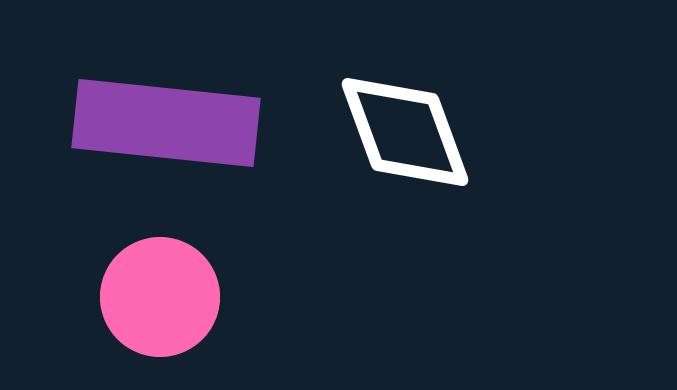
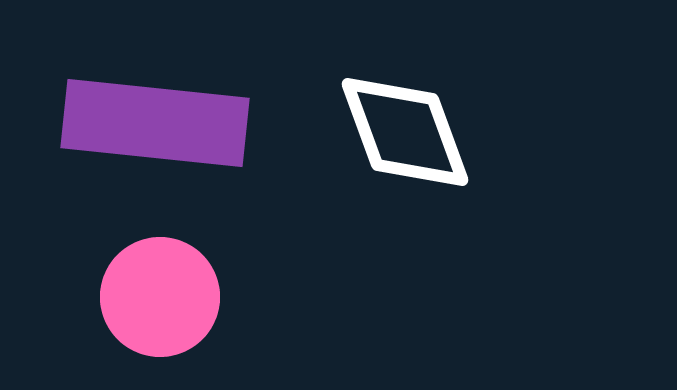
purple rectangle: moved 11 px left
